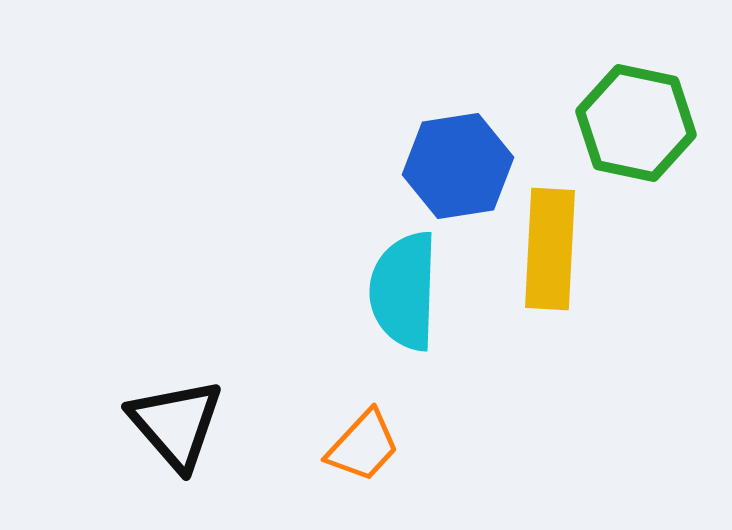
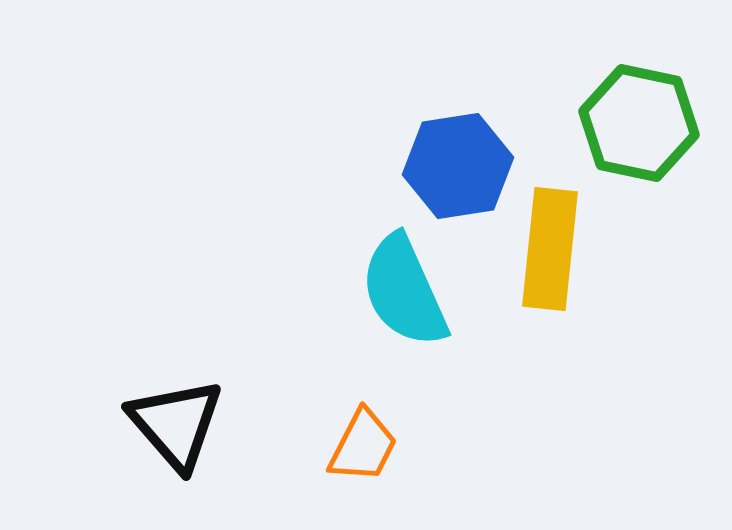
green hexagon: moved 3 px right
yellow rectangle: rotated 3 degrees clockwise
cyan semicircle: rotated 26 degrees counterclockwise
orange trapezoid: rotated 16 degrees counterclockwise
